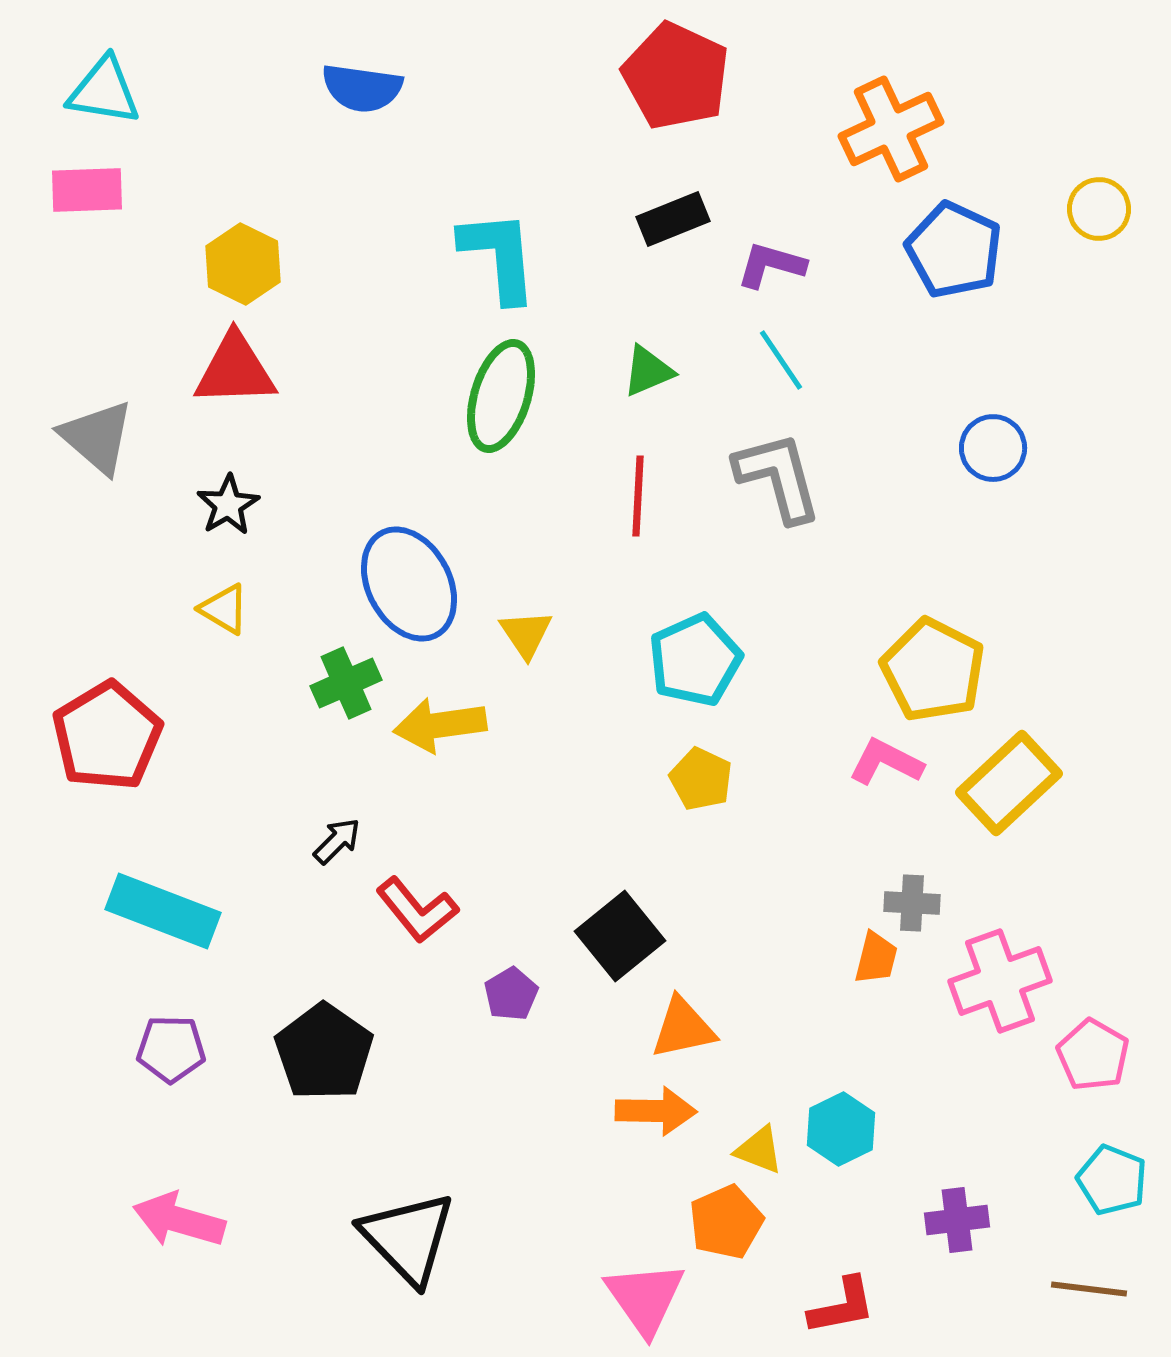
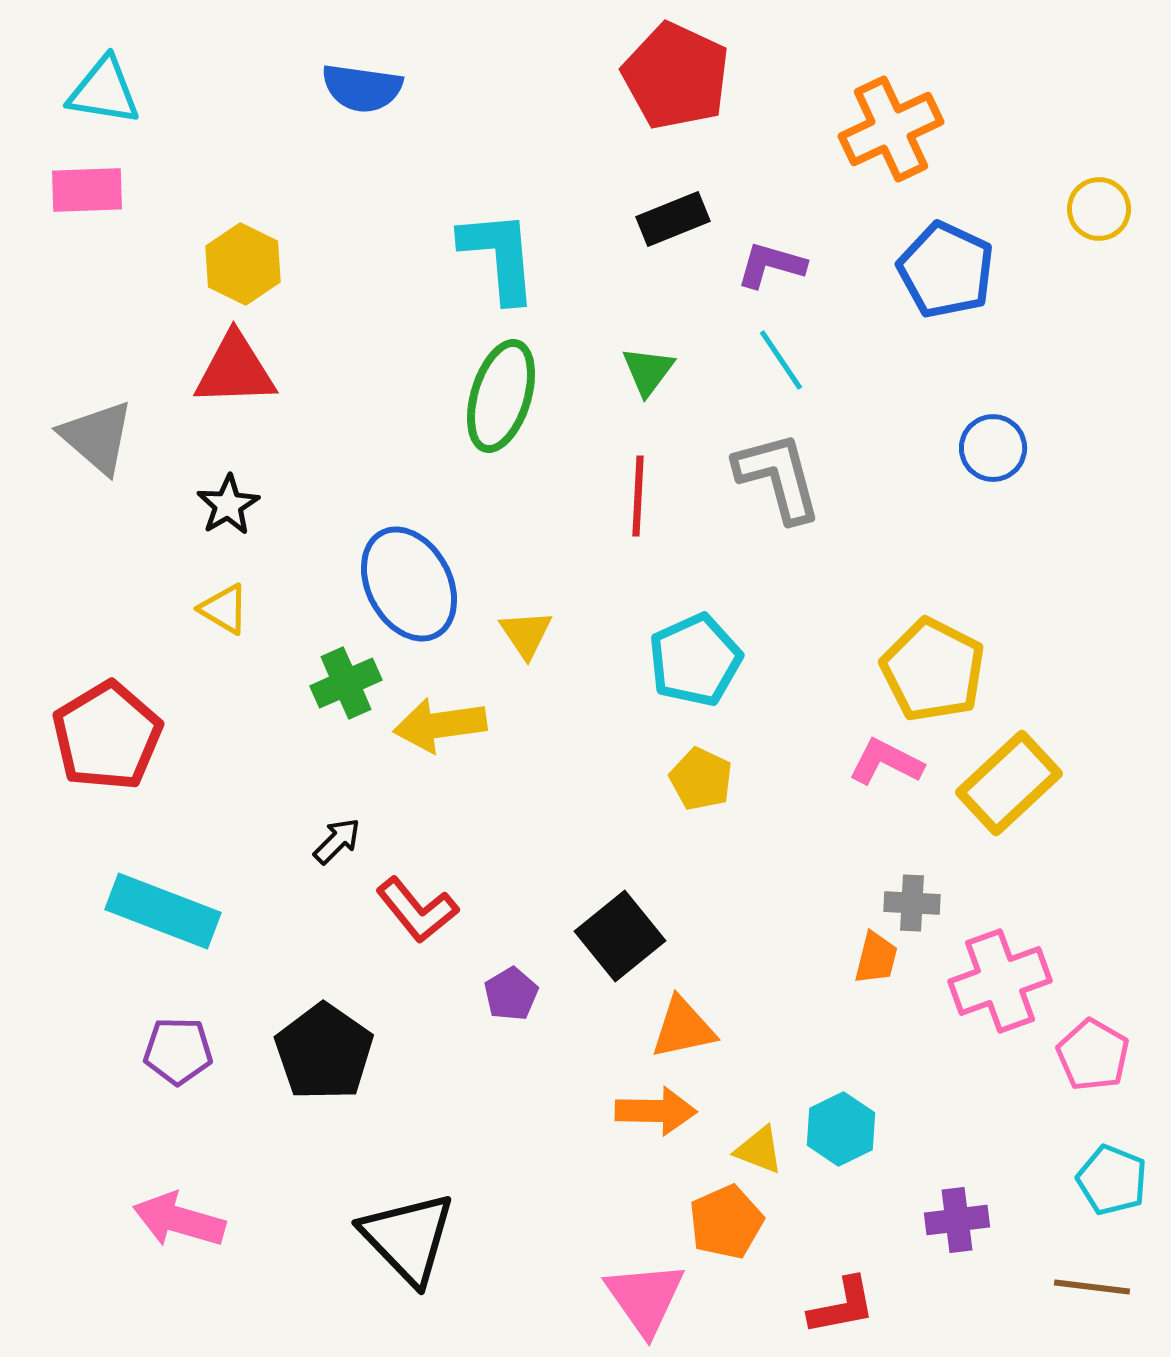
blue pentagon at (954, 250): moved 8 px left, 20 px down
green triangle at (648, 371): rotated 30 degrees counterclockwise
purple pentagon at (171, 1049): moved 7 px right, 2 px down
brown line at (1089, 1289): moved 3 px right, 2 px up
